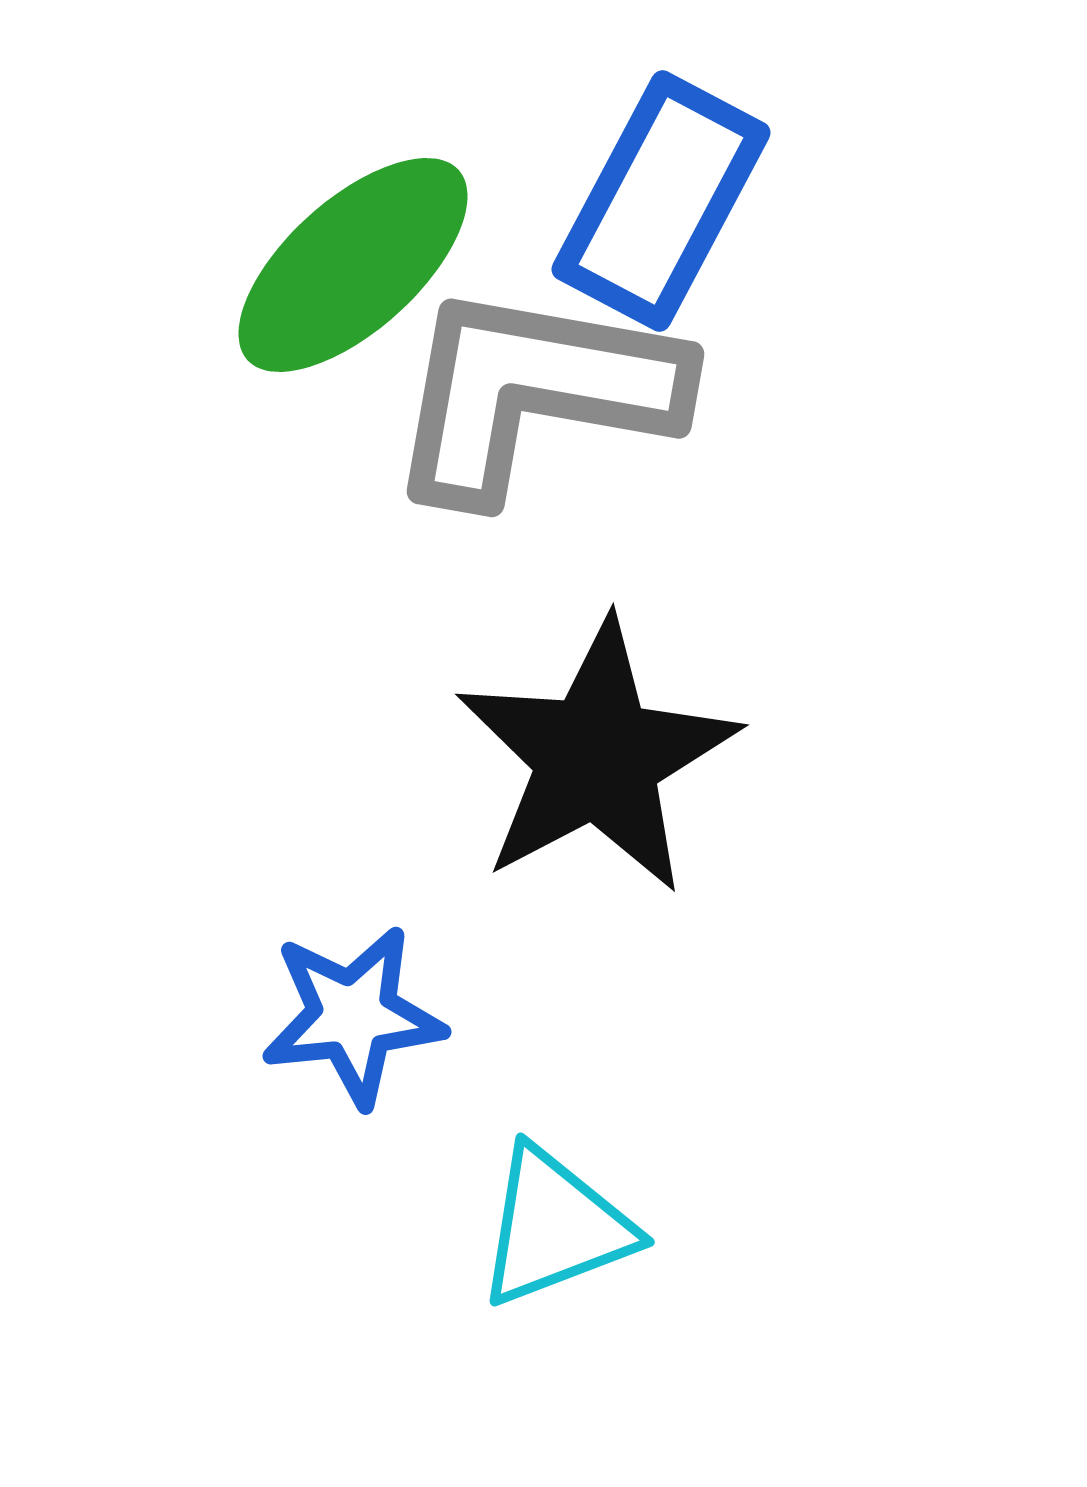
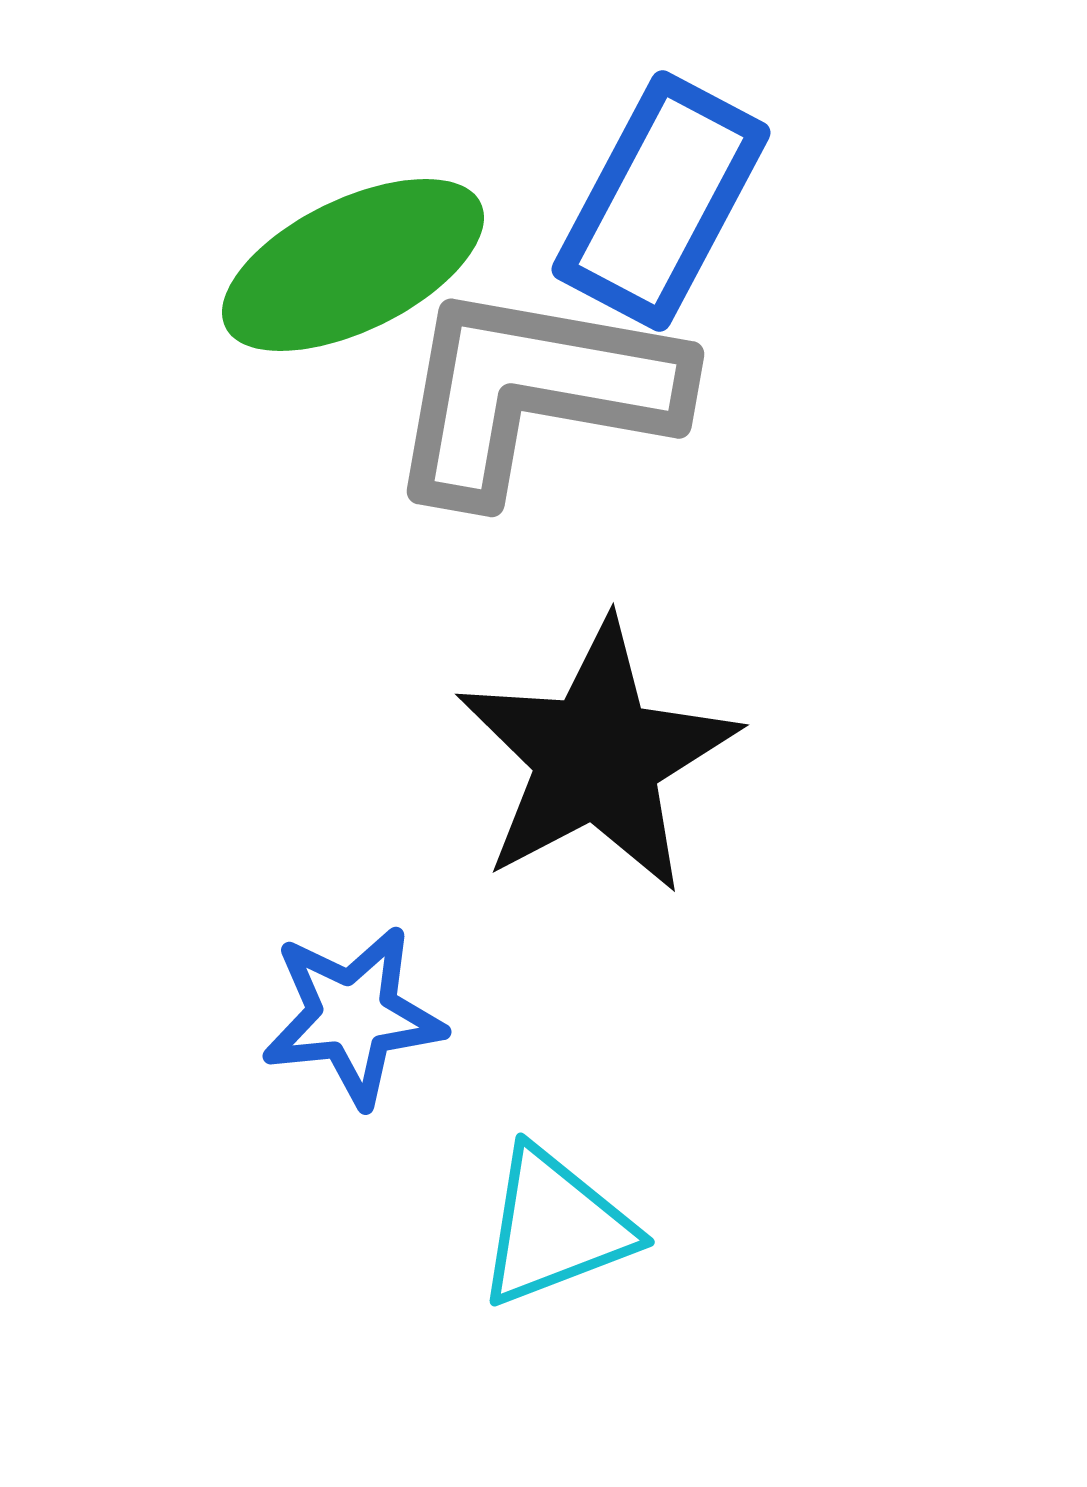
green ellipse: rotated 16 degrees clockwise
